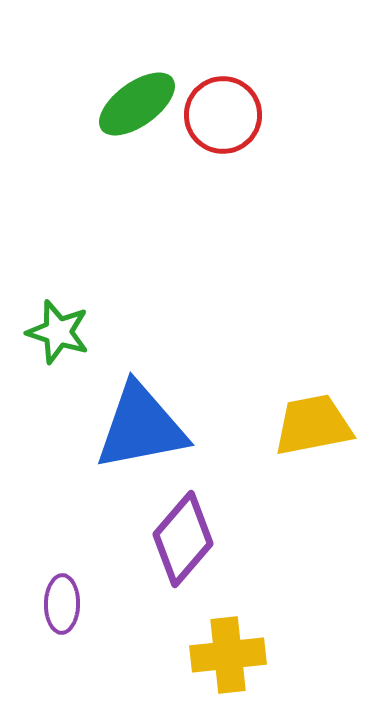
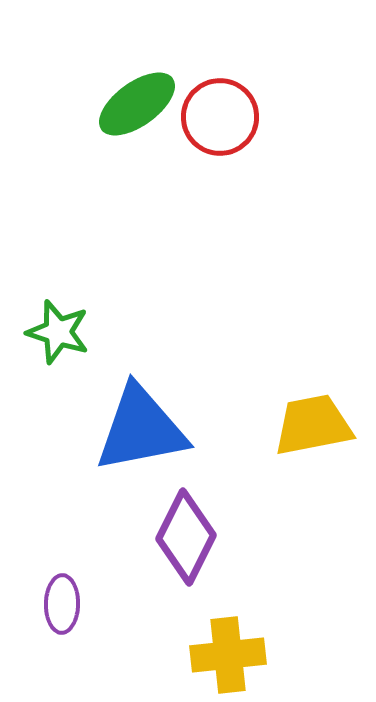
red circle: moved 3 px left, 2 px down
blue triangle: moved 2 px down
purple diamond: moved 3 px right, 2 px up; rotated 14 degrees counterclockwise
